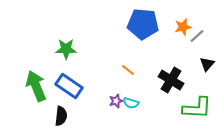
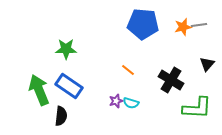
gray line: moved 2 px right, 11 px up; rotated 35 degrees clockwise
green arrow: moved 3 px right, 4 px down
